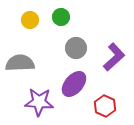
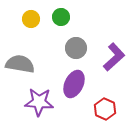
yellow circle: moved 1 px right, 1 px up
gray semicircle: moved 1 px down; rotated 12 degrees clockwise
purple ellipse: rotated 16 degrees counterclockwise
red hexagon: moved 3 px down
